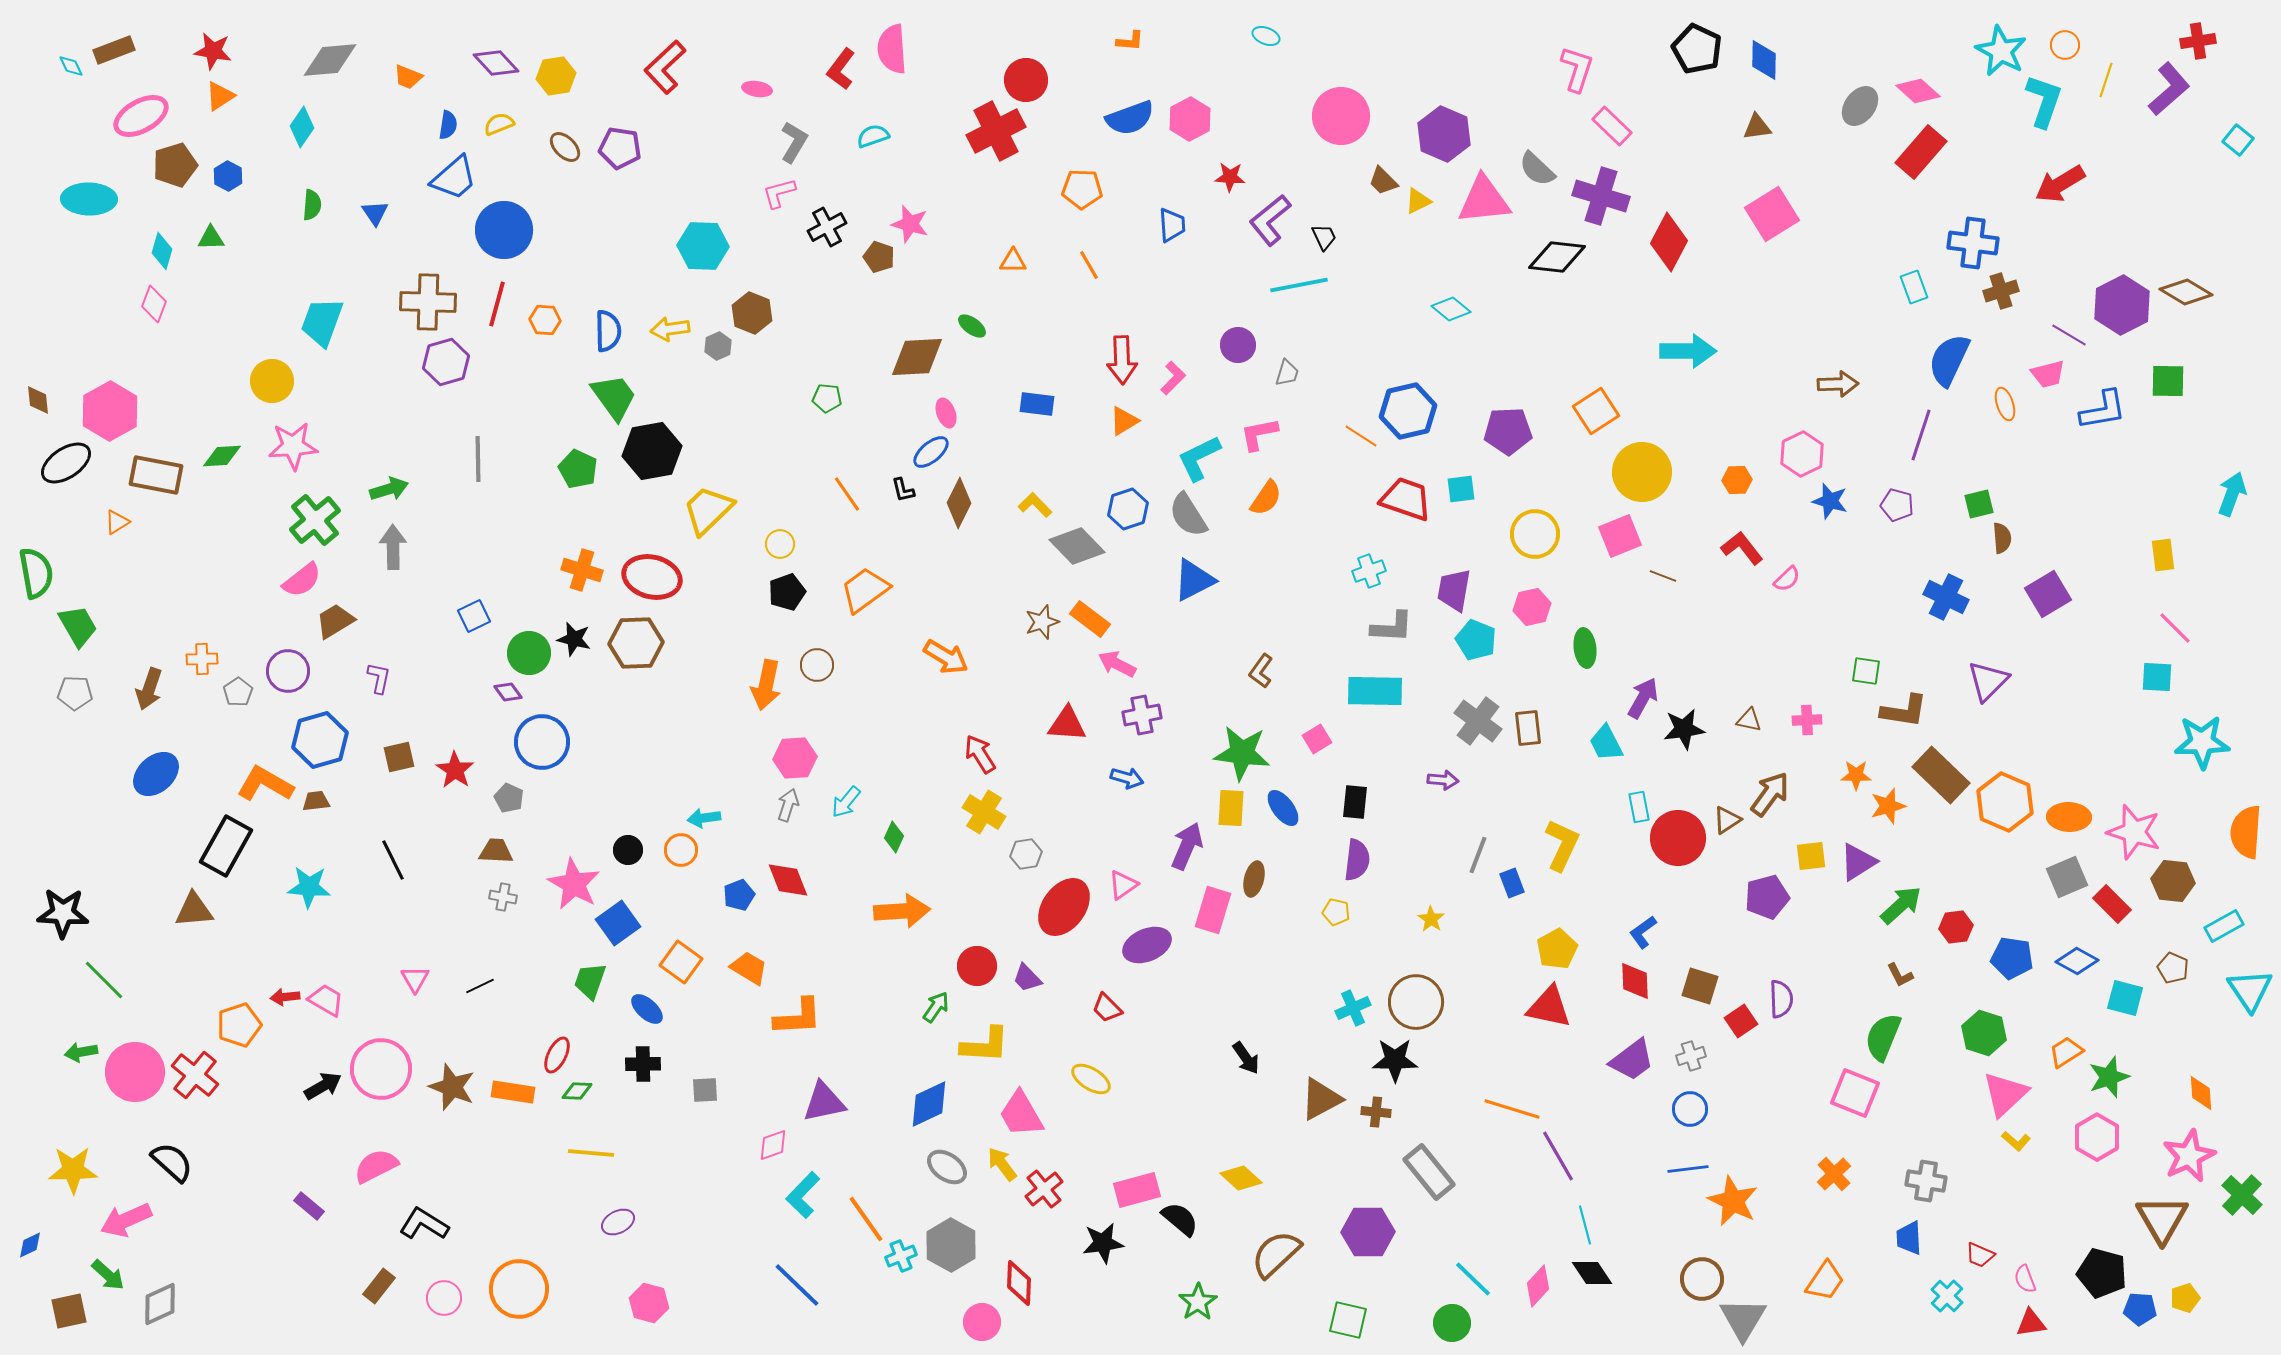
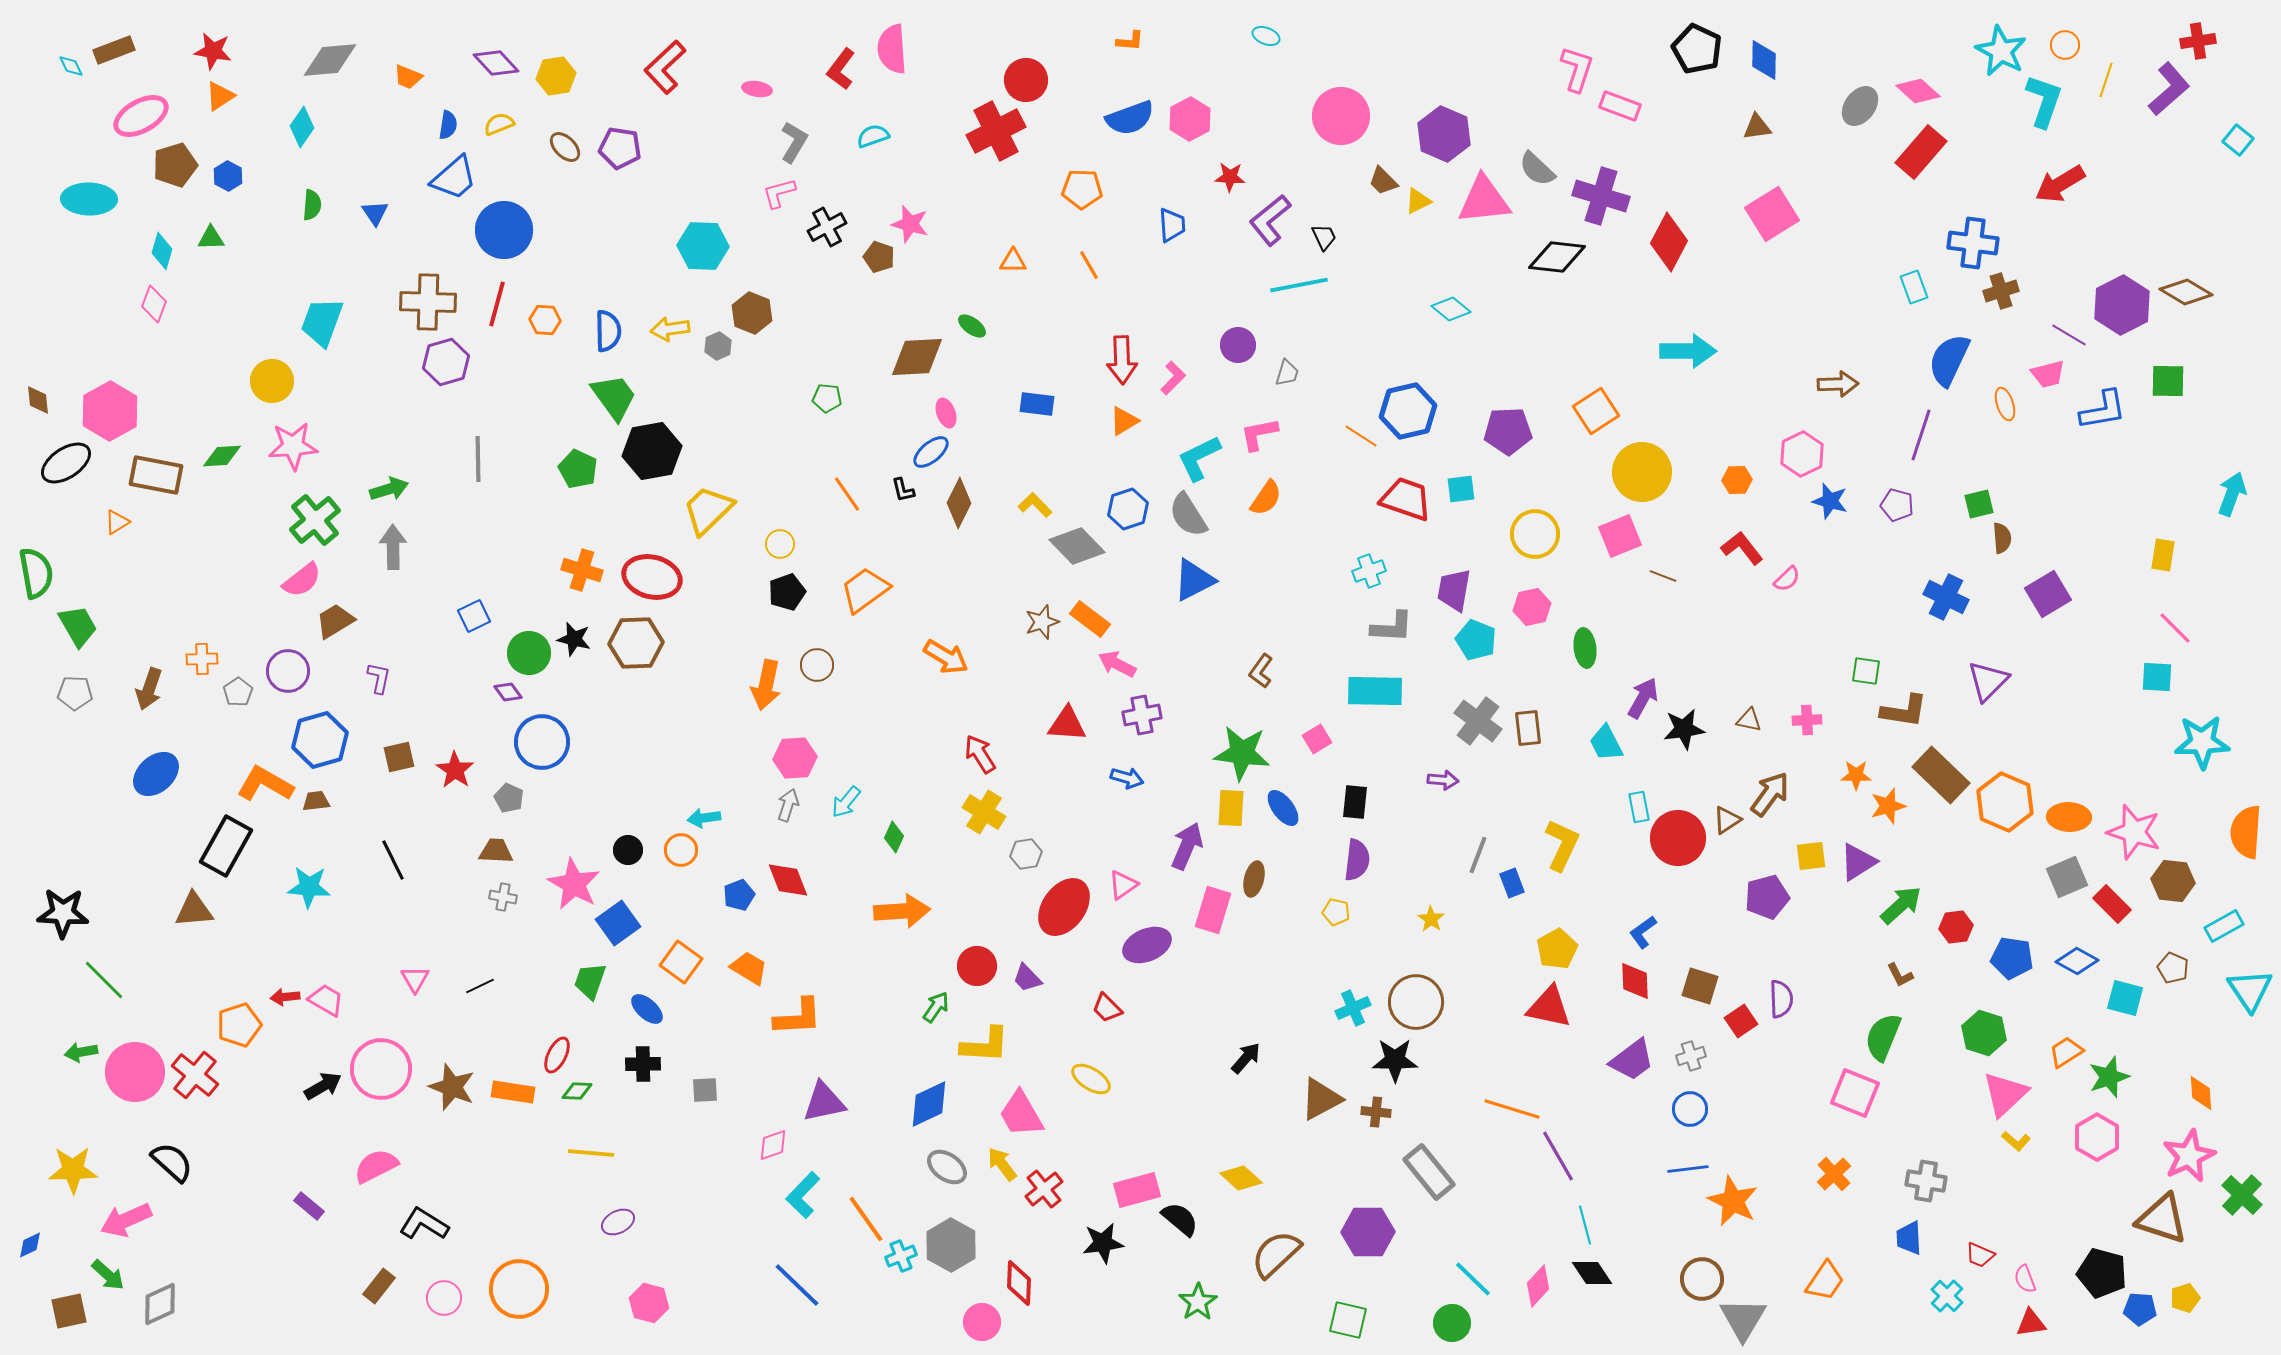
pink rectangle at (1612, 126): moved 8 px right, 20 px up; rotated 24 degrees counterclockwise
yellow rectangle at (2163, 555): rotated 16 degrees clockwise
black arrow at (1246, 1058): rotated 104 degrees counterclockwise
brown triangle at (2162, 1219): rotated 42 degrees counterclockwise
